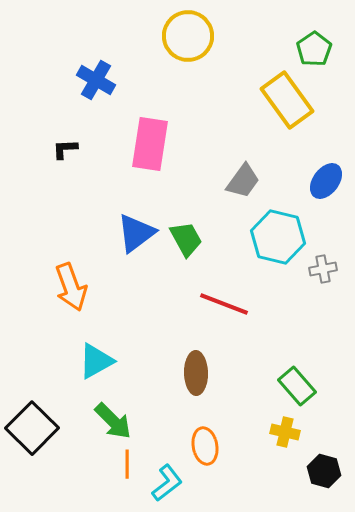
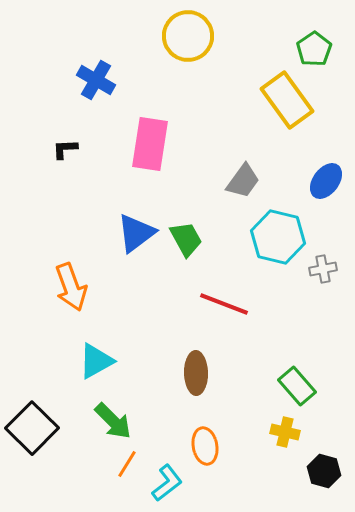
orange line: rotated 32 degrees clockwise
